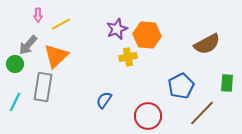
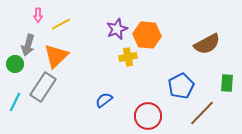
gray arrow: rotated 25 degrees counterclockwise
gray rectangle: rotated 24 degrees clockwise
blue semicircle: rotated 18 degrees clockwise
